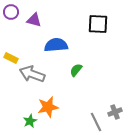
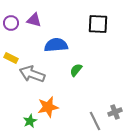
purple circle: moved 11 px down
gray line: moved 1 px left, 1 px up
